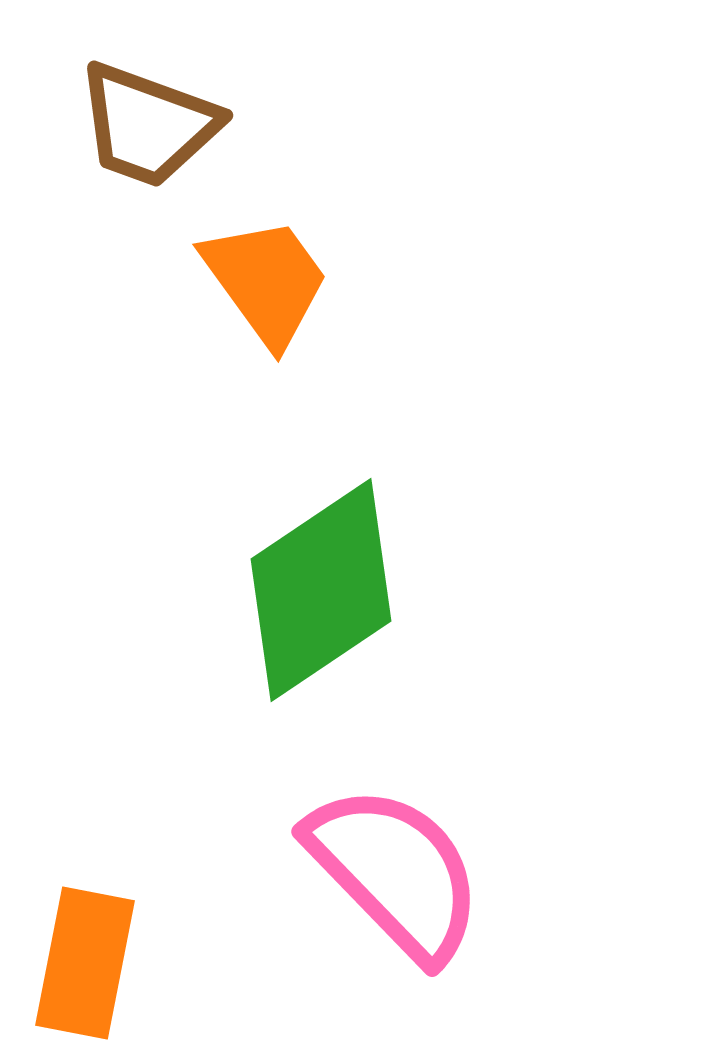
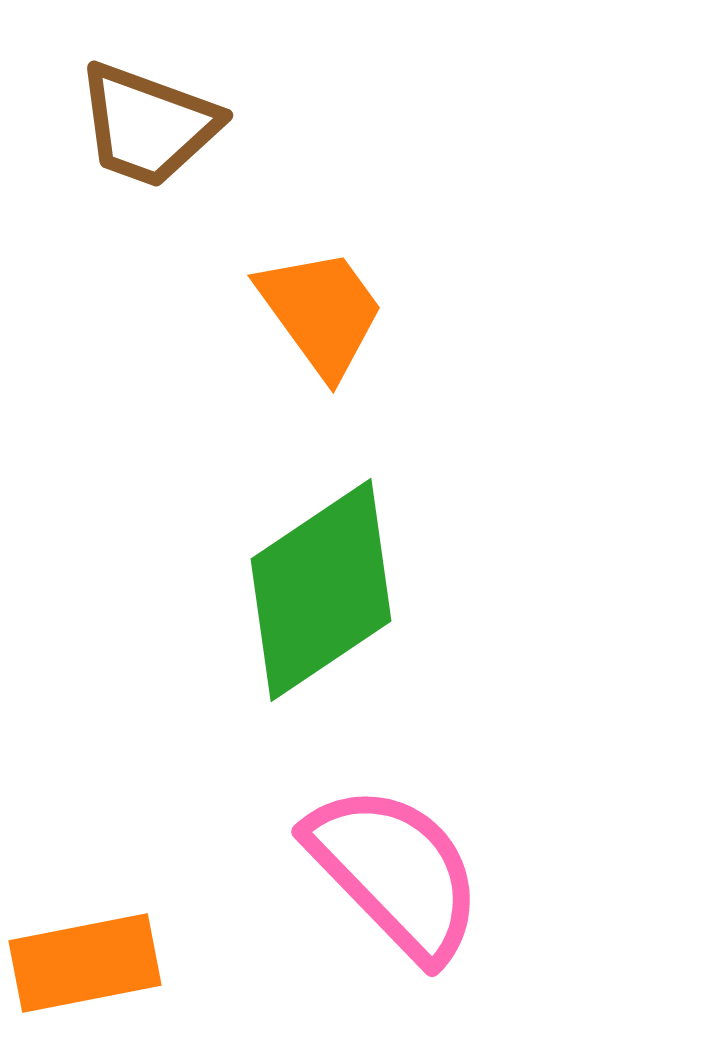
orange trapezoid: moved 55 px right, 31 px down
orange rectangle: rotated 68 degrees clockwise
